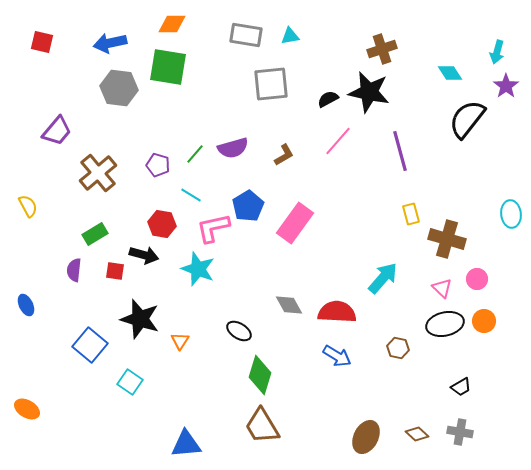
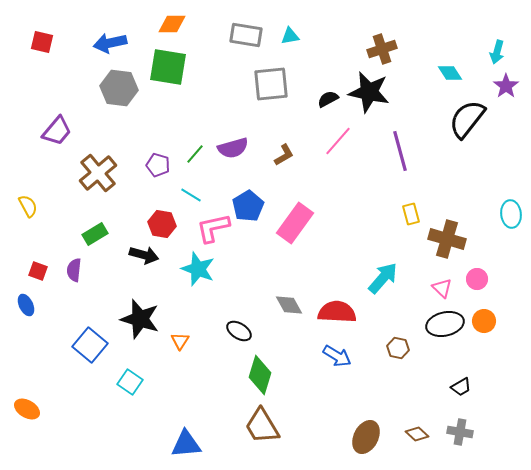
red square at (115, 271): moved 77 px left; rotated 12 degrees clockwise
